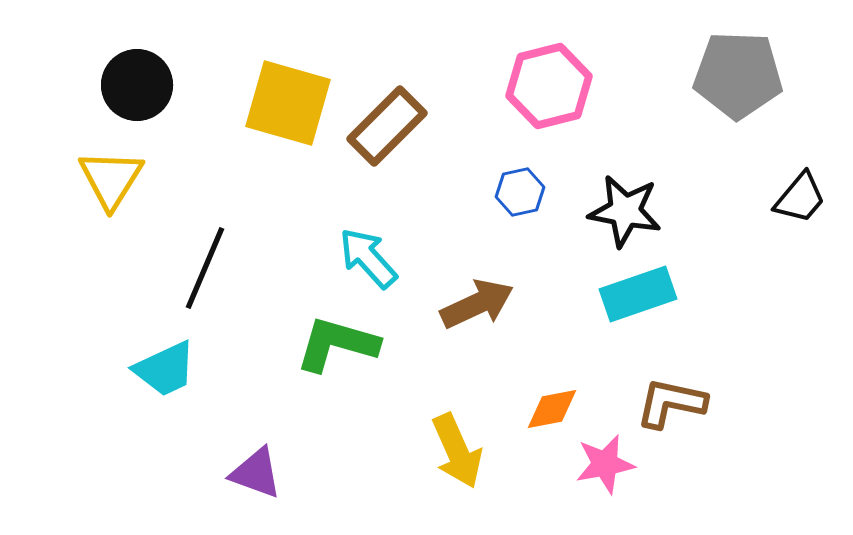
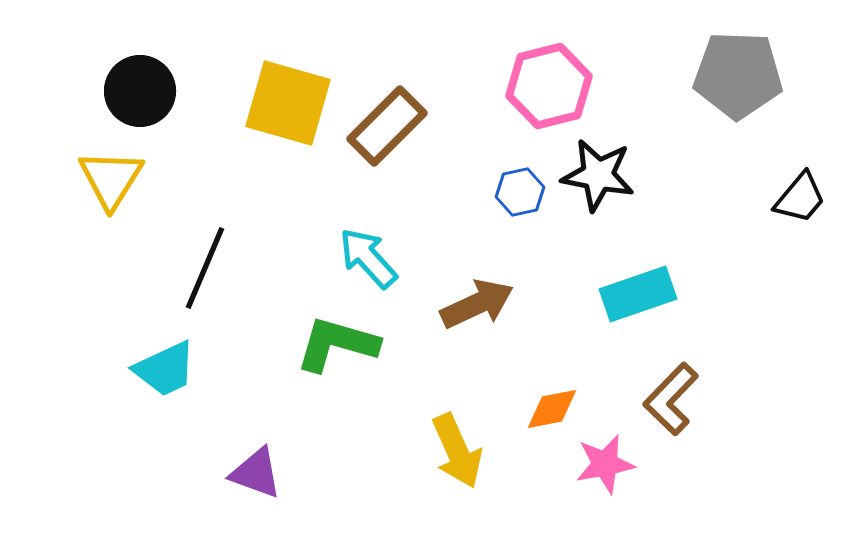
black circle: moved 3 px right, 6 px down
black star: moved 27 px left, 36 px up
brown L-shape: moved 4 px up; rotated 58 degrees counterclockwise
